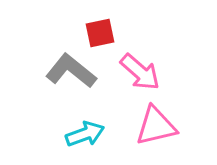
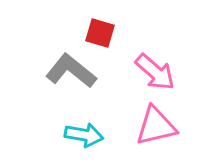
red square: rotated 28 degrees clockwise
pink arrow: moved 15 px right
cyan arrow: moved 1 px left, 1 px down; rotated 30 degrees clockwise
